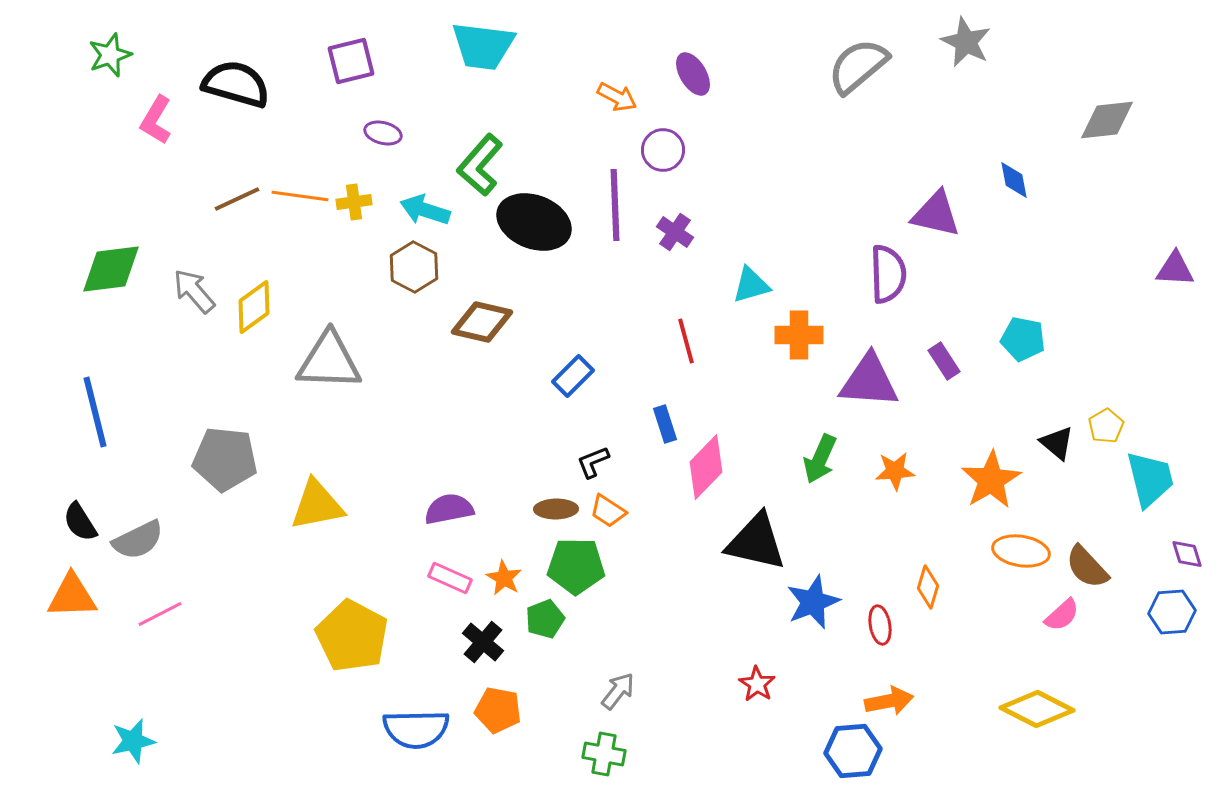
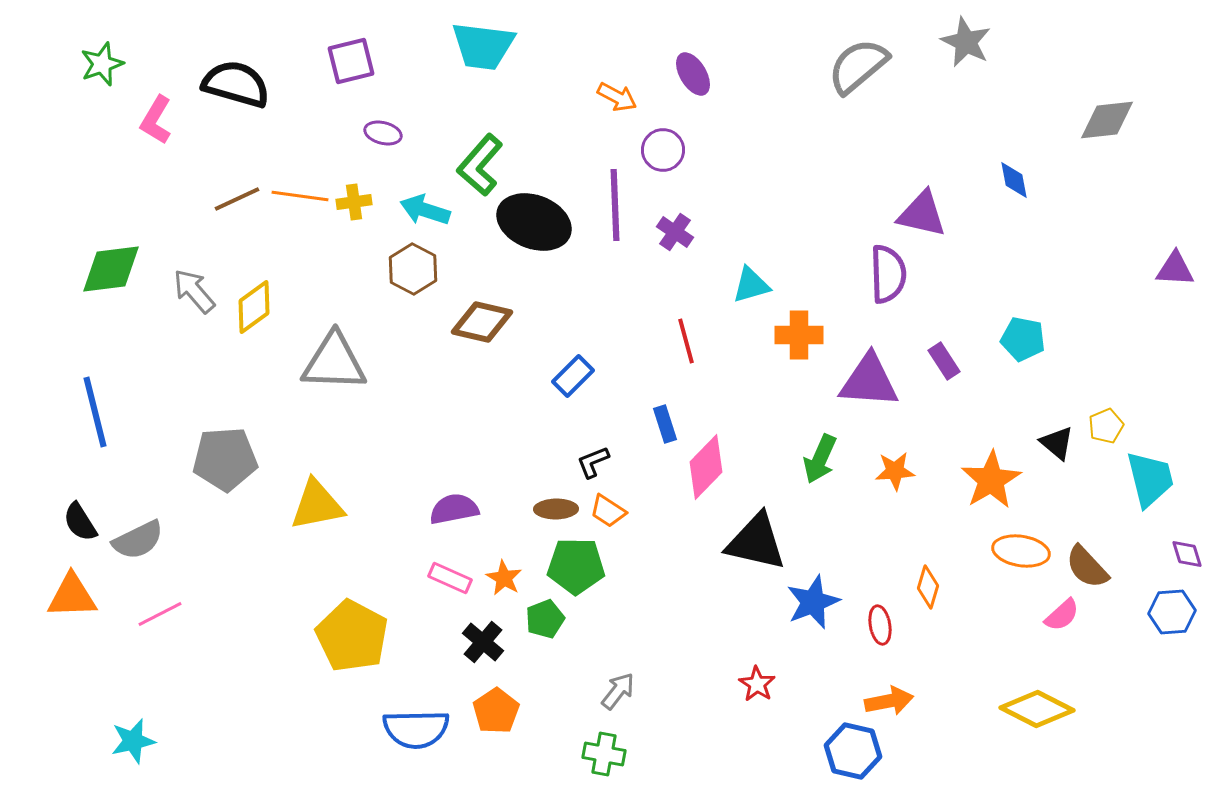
green star at (110, 55): moved 8 px left, 9 px down
purple triangle at (936, 214): moved 14 px left
brown hexagon at (414, 267): moved 1 px left, 2 px down
gray triangle at (329, 361): moved 5 px right, 1 px down
yellow pentagon at (1106, 426): rotated 8 degrees clockwise
gray pentagon at (225, 459): rotated 10 degrees counterclockwise
purple semicircle at (449, 509): moved 5 px right
orange pentagon at (498, 710): moved 2 px left, 1 px down; rotated 27 degrees clockwise
blue hexagon at (853, 751): rotated 18 degrees clockwise
